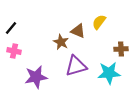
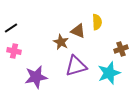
yellow semicircle: moved 2 px left; rotated 140 degrees clockwise
black line: rotated 16 degrees clockwise
brown cross: rotated 16 degrees counterclockwise
cyan star: rotated 15 degrees counterclockwise
